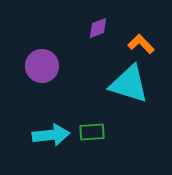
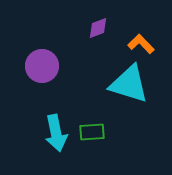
cyan arrow: moved 5 px right, 2 px up; rotated 84 degrees clockwise
